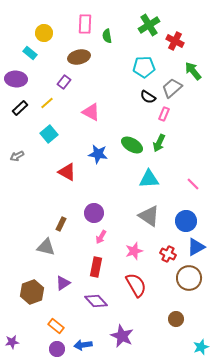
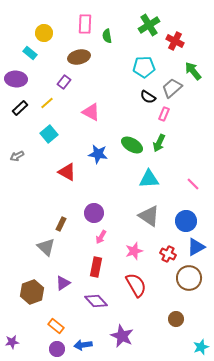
gray triangle at (46, 247): rotated 30 degrees clockwise
